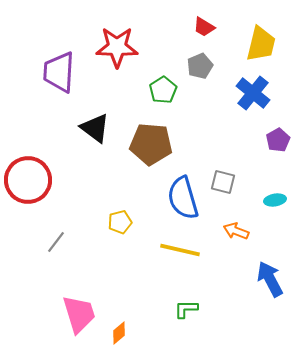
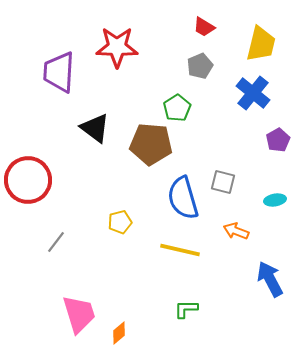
green pentagon: moved 14 px right, 18 px down
